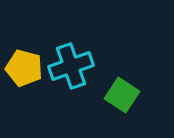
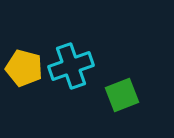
green square: rotated 36 degrees clockwise
